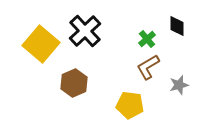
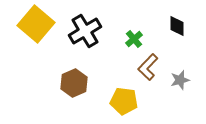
black cross: rotated 12 degrees clockwise
green cross: moved 13 px left
yellow square: moved 5 px left, 20 px up
brown L-shape: rotated 16 degrees counterclockwise
gray star: moved 1 px right, 5 px up
yellow pentagon: moved 6 px left, 4 px up
